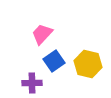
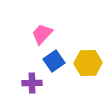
yellow hexagon: moved 1 px up; rotated 16 degrees counterclockwise
